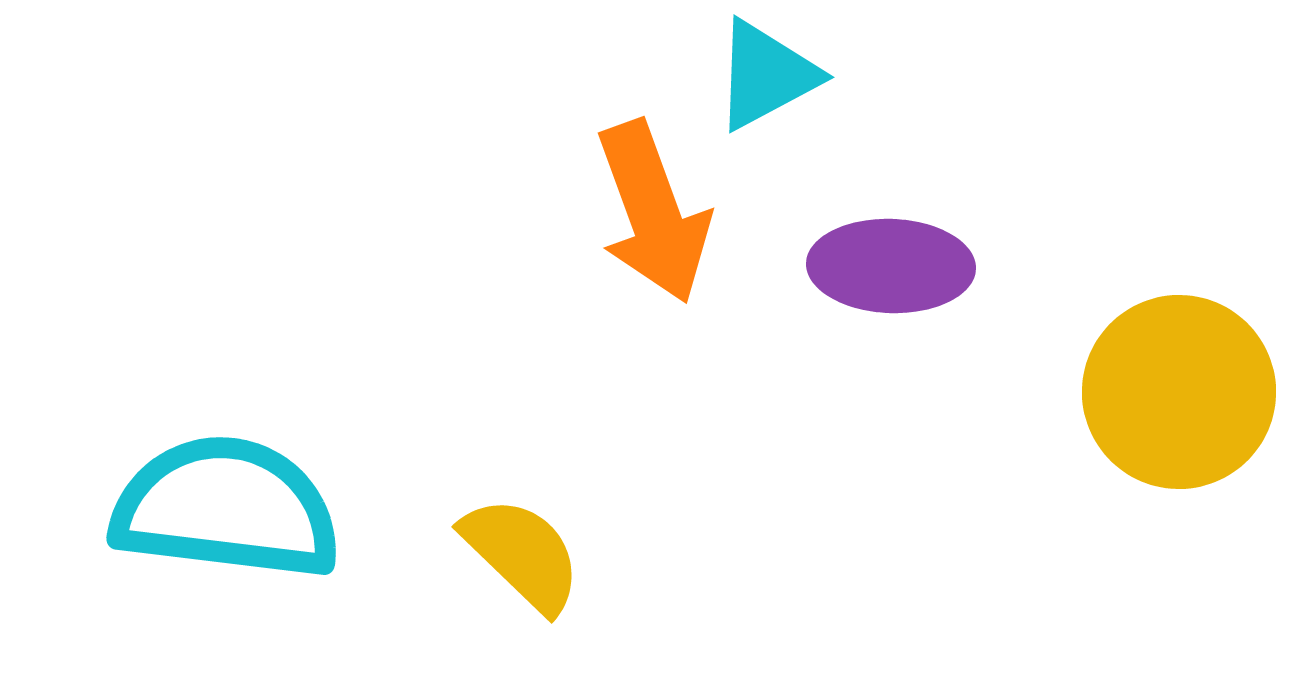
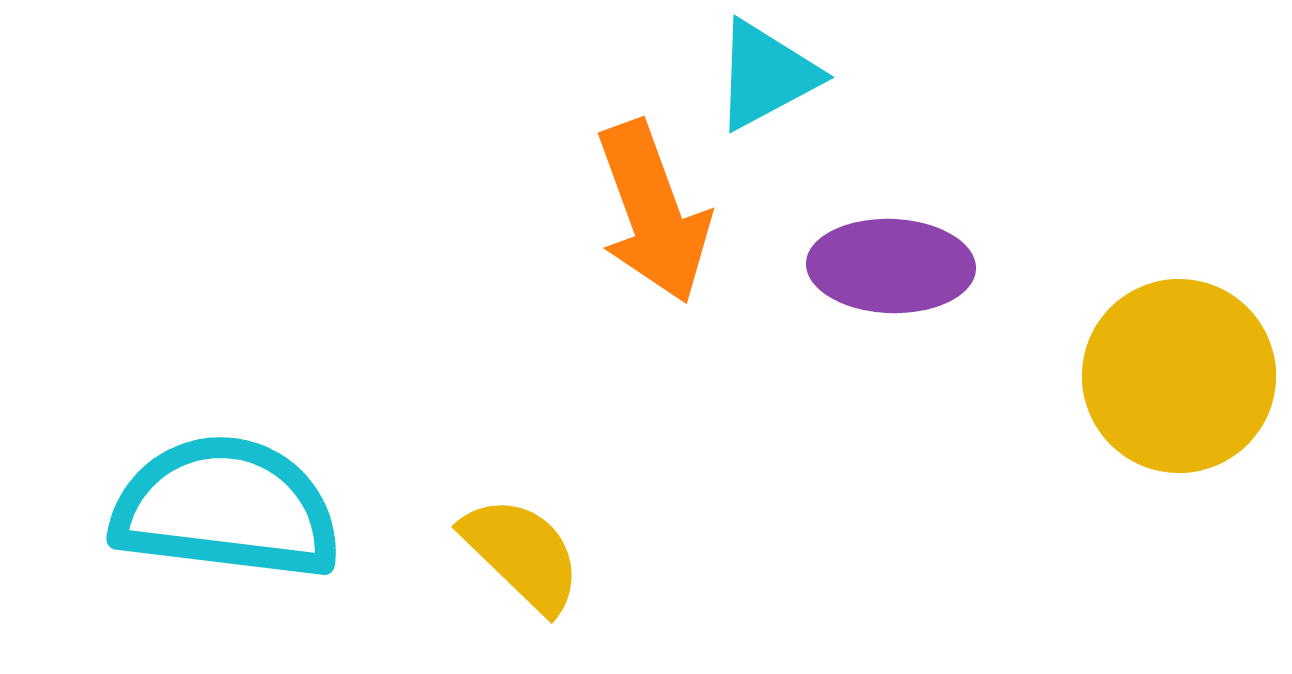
yellow circle: moved 16 px up
